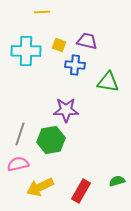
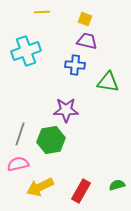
yellow square: moved 26 px right, 26 px up
cyan cross: rotated 20 degrees counterclockwise
green semicircle: moved 4 px down
